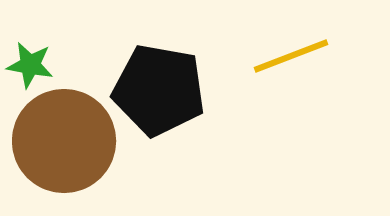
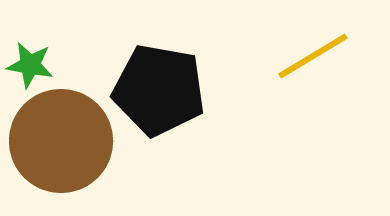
yellow line: moved 22 px right; rotated 10 degrees counterclockwise
brown circle: moved 3 px left
